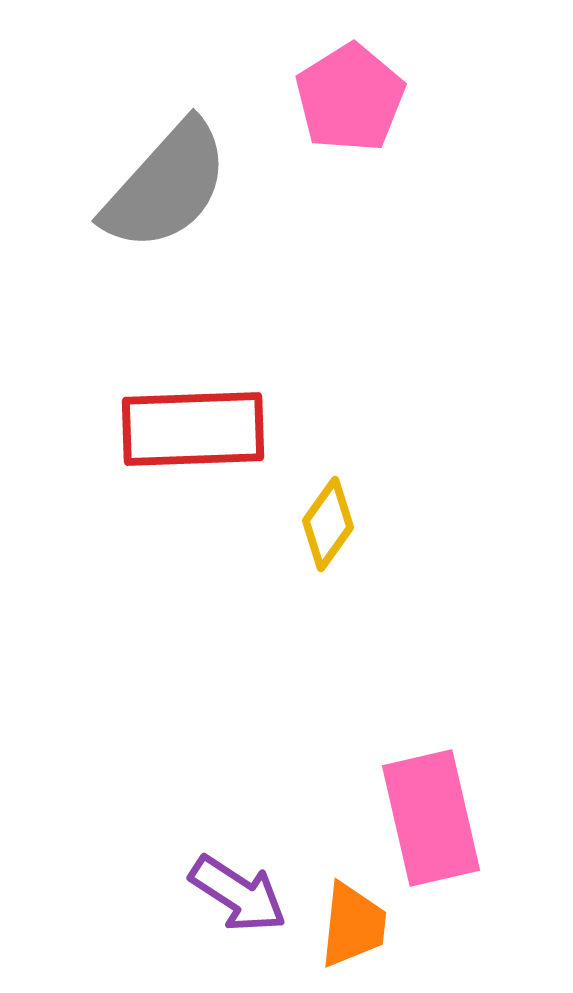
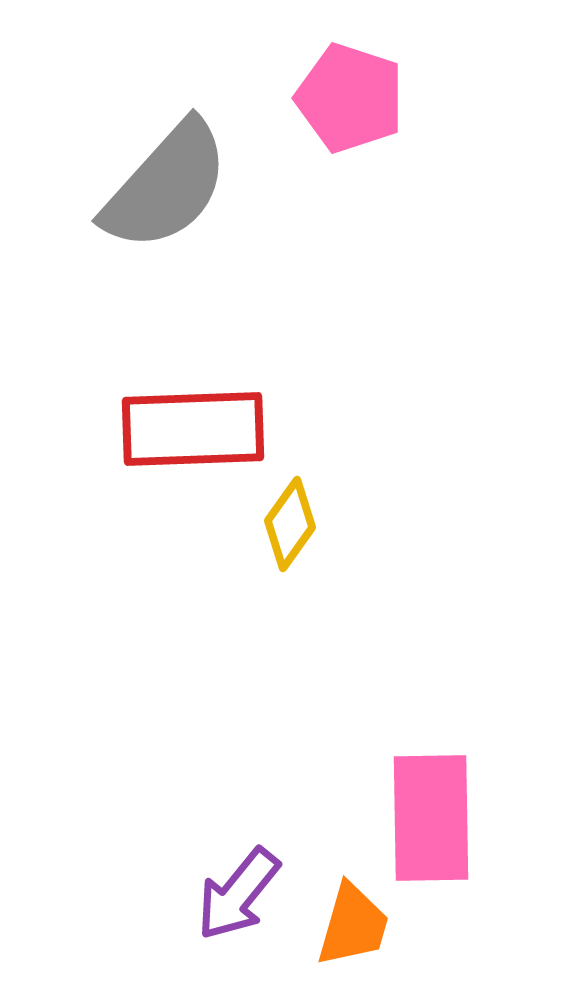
pink pentagon: rotated 22 degrees counterclockwise
yellow diamond: moved 38 px left
pink rectangle: rotated 12 degrees clockwise
purple arrow: rotated 96 degrees clockwise
orange trapezoid: rotated 10 degrees clockwise
